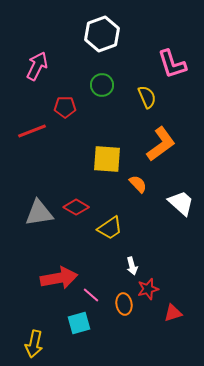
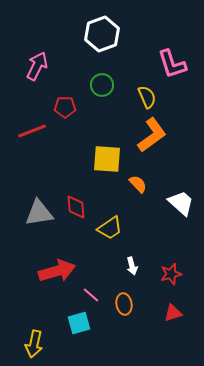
orange L-shape: moved 9 px left, 9 px up
red diamond: rotated 55 degrees clockwise
red arrow: moved 2 px left, 7 px up; rotated 6 degrees counterclockwise
red star: moved 23 px right, 15 px up
